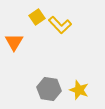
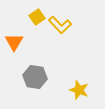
gray hexagon: moved 14 px left, 12 px up
